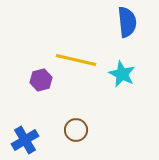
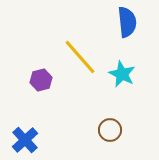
yellow line: moved 4 px right, 3 px up; rotated 36 degrees clockwise
brown circle: moved 34 px right
blue cross: rotated 12 degrees counterclockwise
